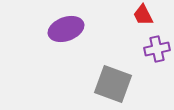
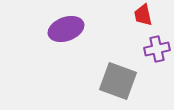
red trapezoid: rotated 15 degrees clockwise
gray square: moved 5 px right, 3 px up
